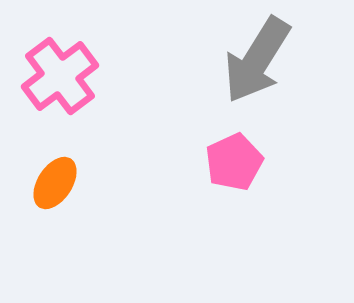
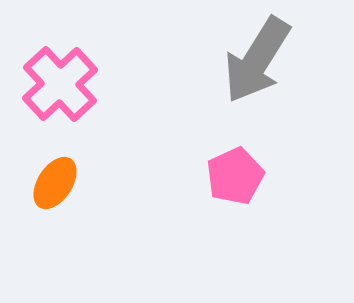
pink cross: moved 8 px down; rotated 6 degrees counterclockwise
pink pentagon: moved 1 px right, 14 px down
